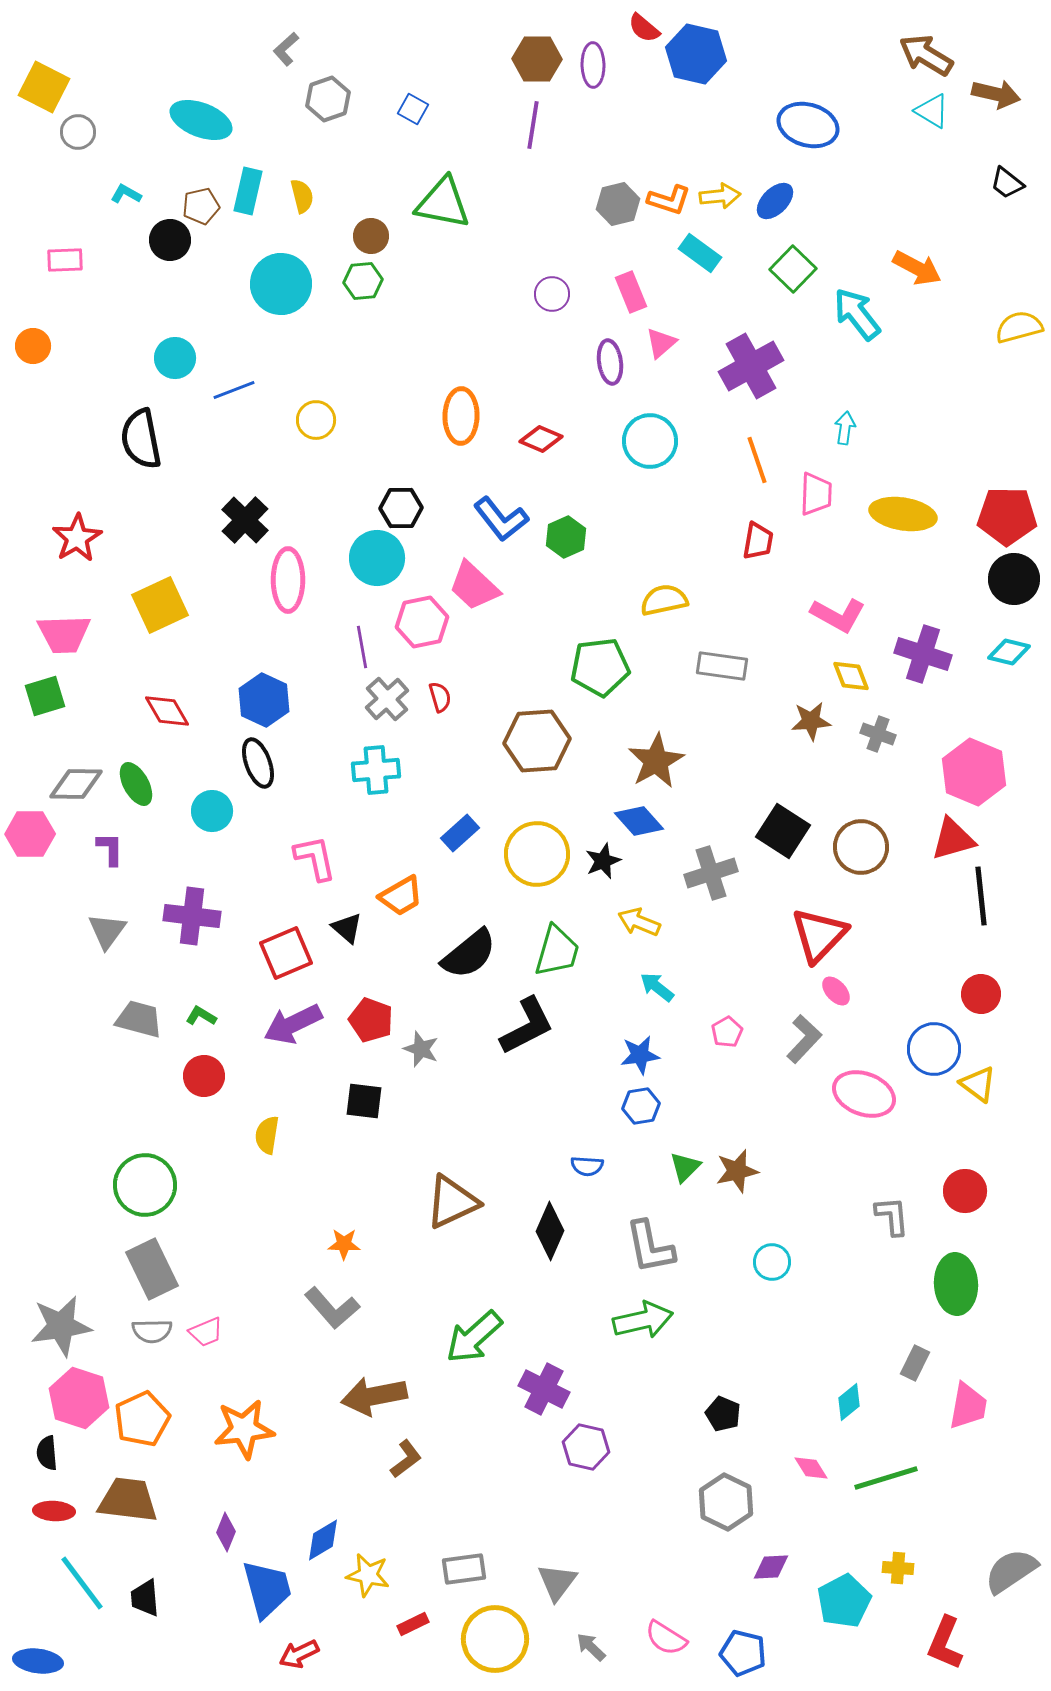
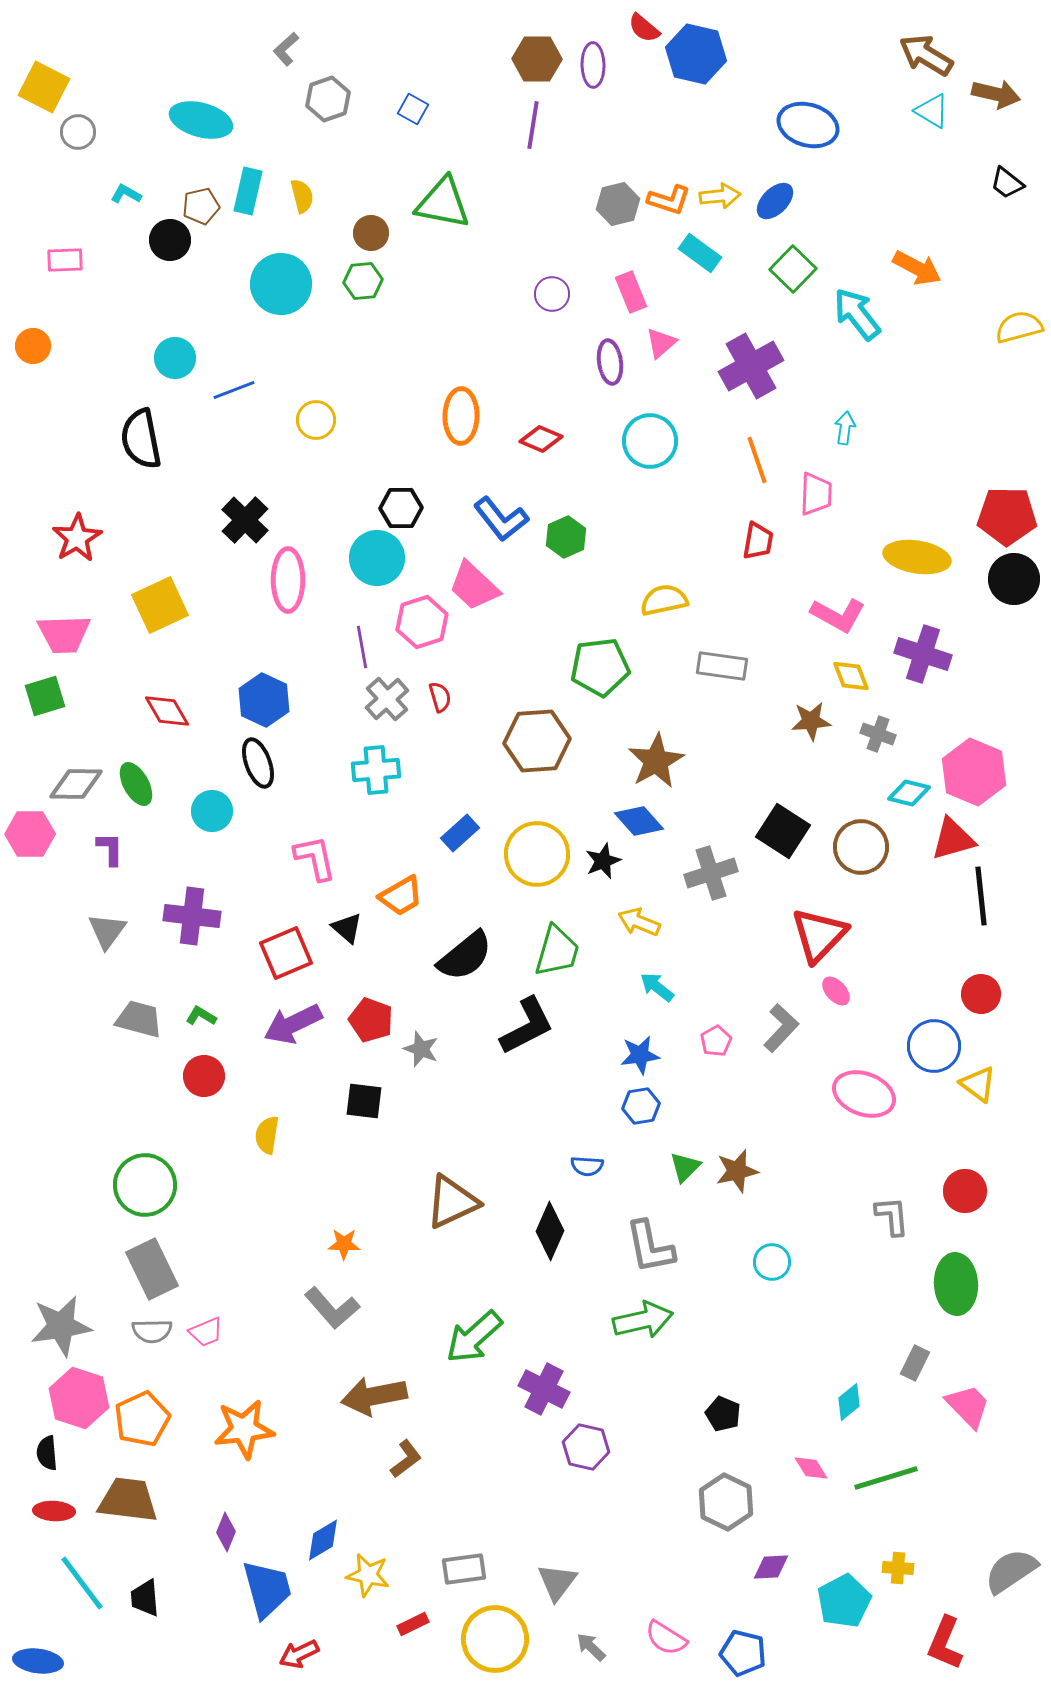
cyan ellipse at (201, 120): rotated 6 degrees counterclockwise
brown circle at (371, 236): moved 3 px up
yellow ellipse at (903, 514): moved 14 px right, 43 px down
pink hexagon at (422, 622): rotated 6 degrees counterclockwise
cyan diamond at (1009, 652): moved 100 px left, 141 px down
black semicircle at (469, 954): moved 4 px left, 2 px down
pink pentagon at (727, 1032): moved 11 px left, 9 px down
gray L-shape at (804, 1039): moved 23 px left, 11 px up
blue circle at (934, 1049): moved 3 px up
pink trapezoid at (968, 1406): rotated 54 degrees counterclockwise
